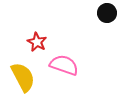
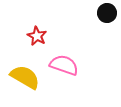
red star: moved 6 px up
yellow semicircle: moved 2 px right; rotated 32 degrees counterclockwise
